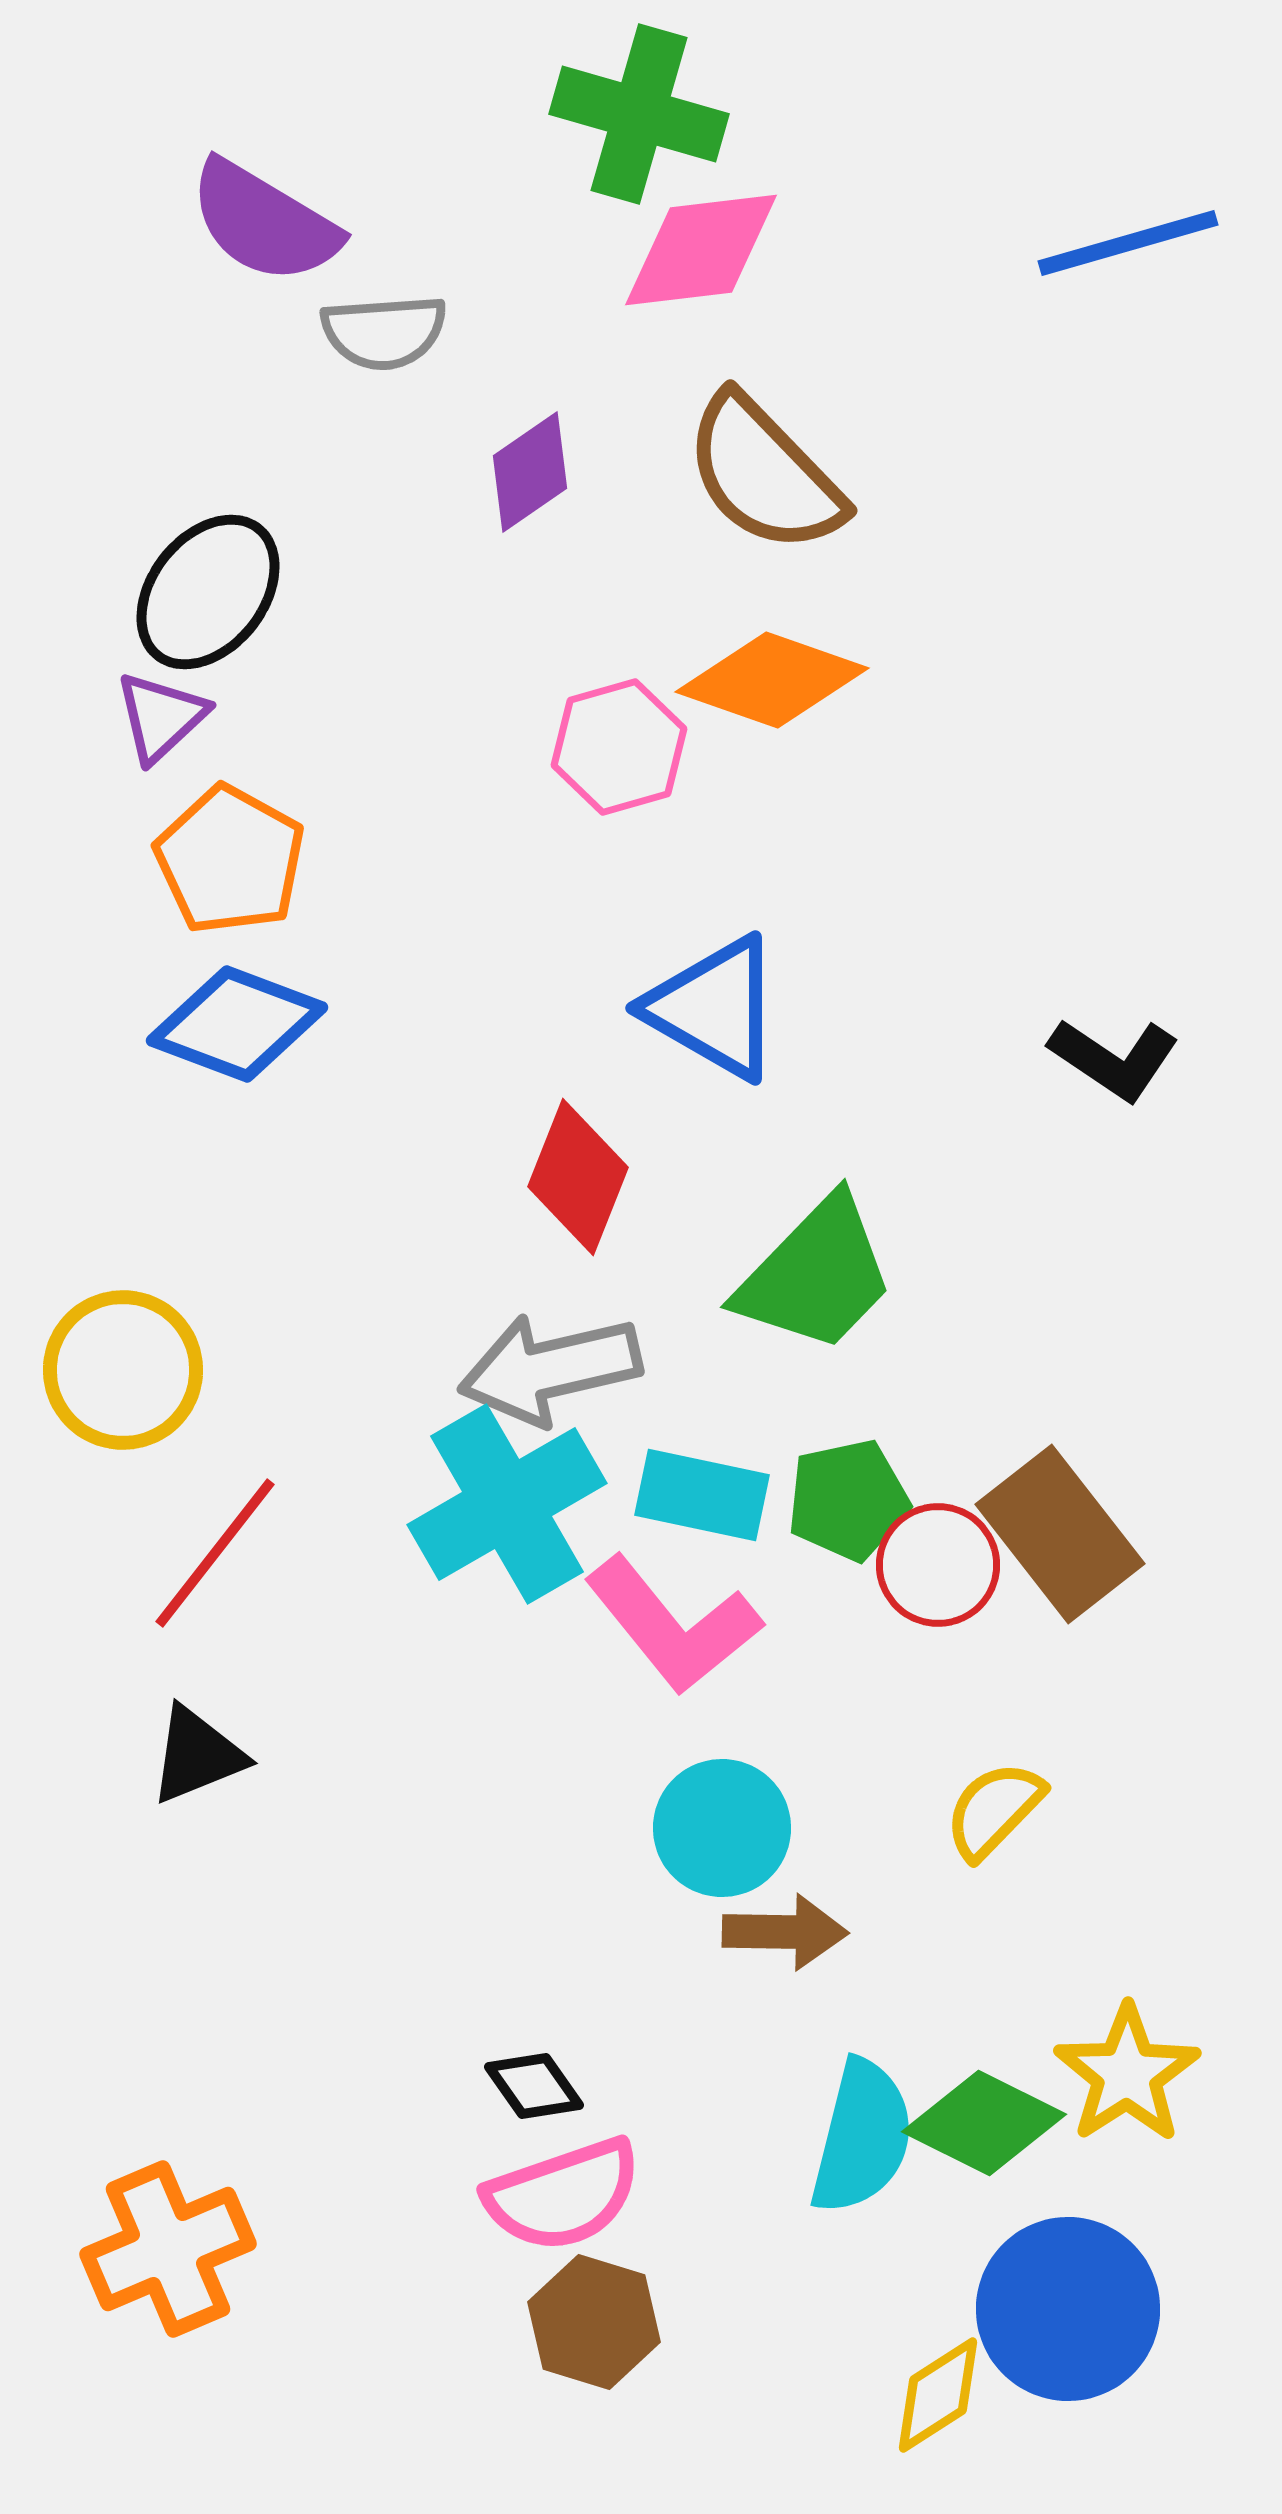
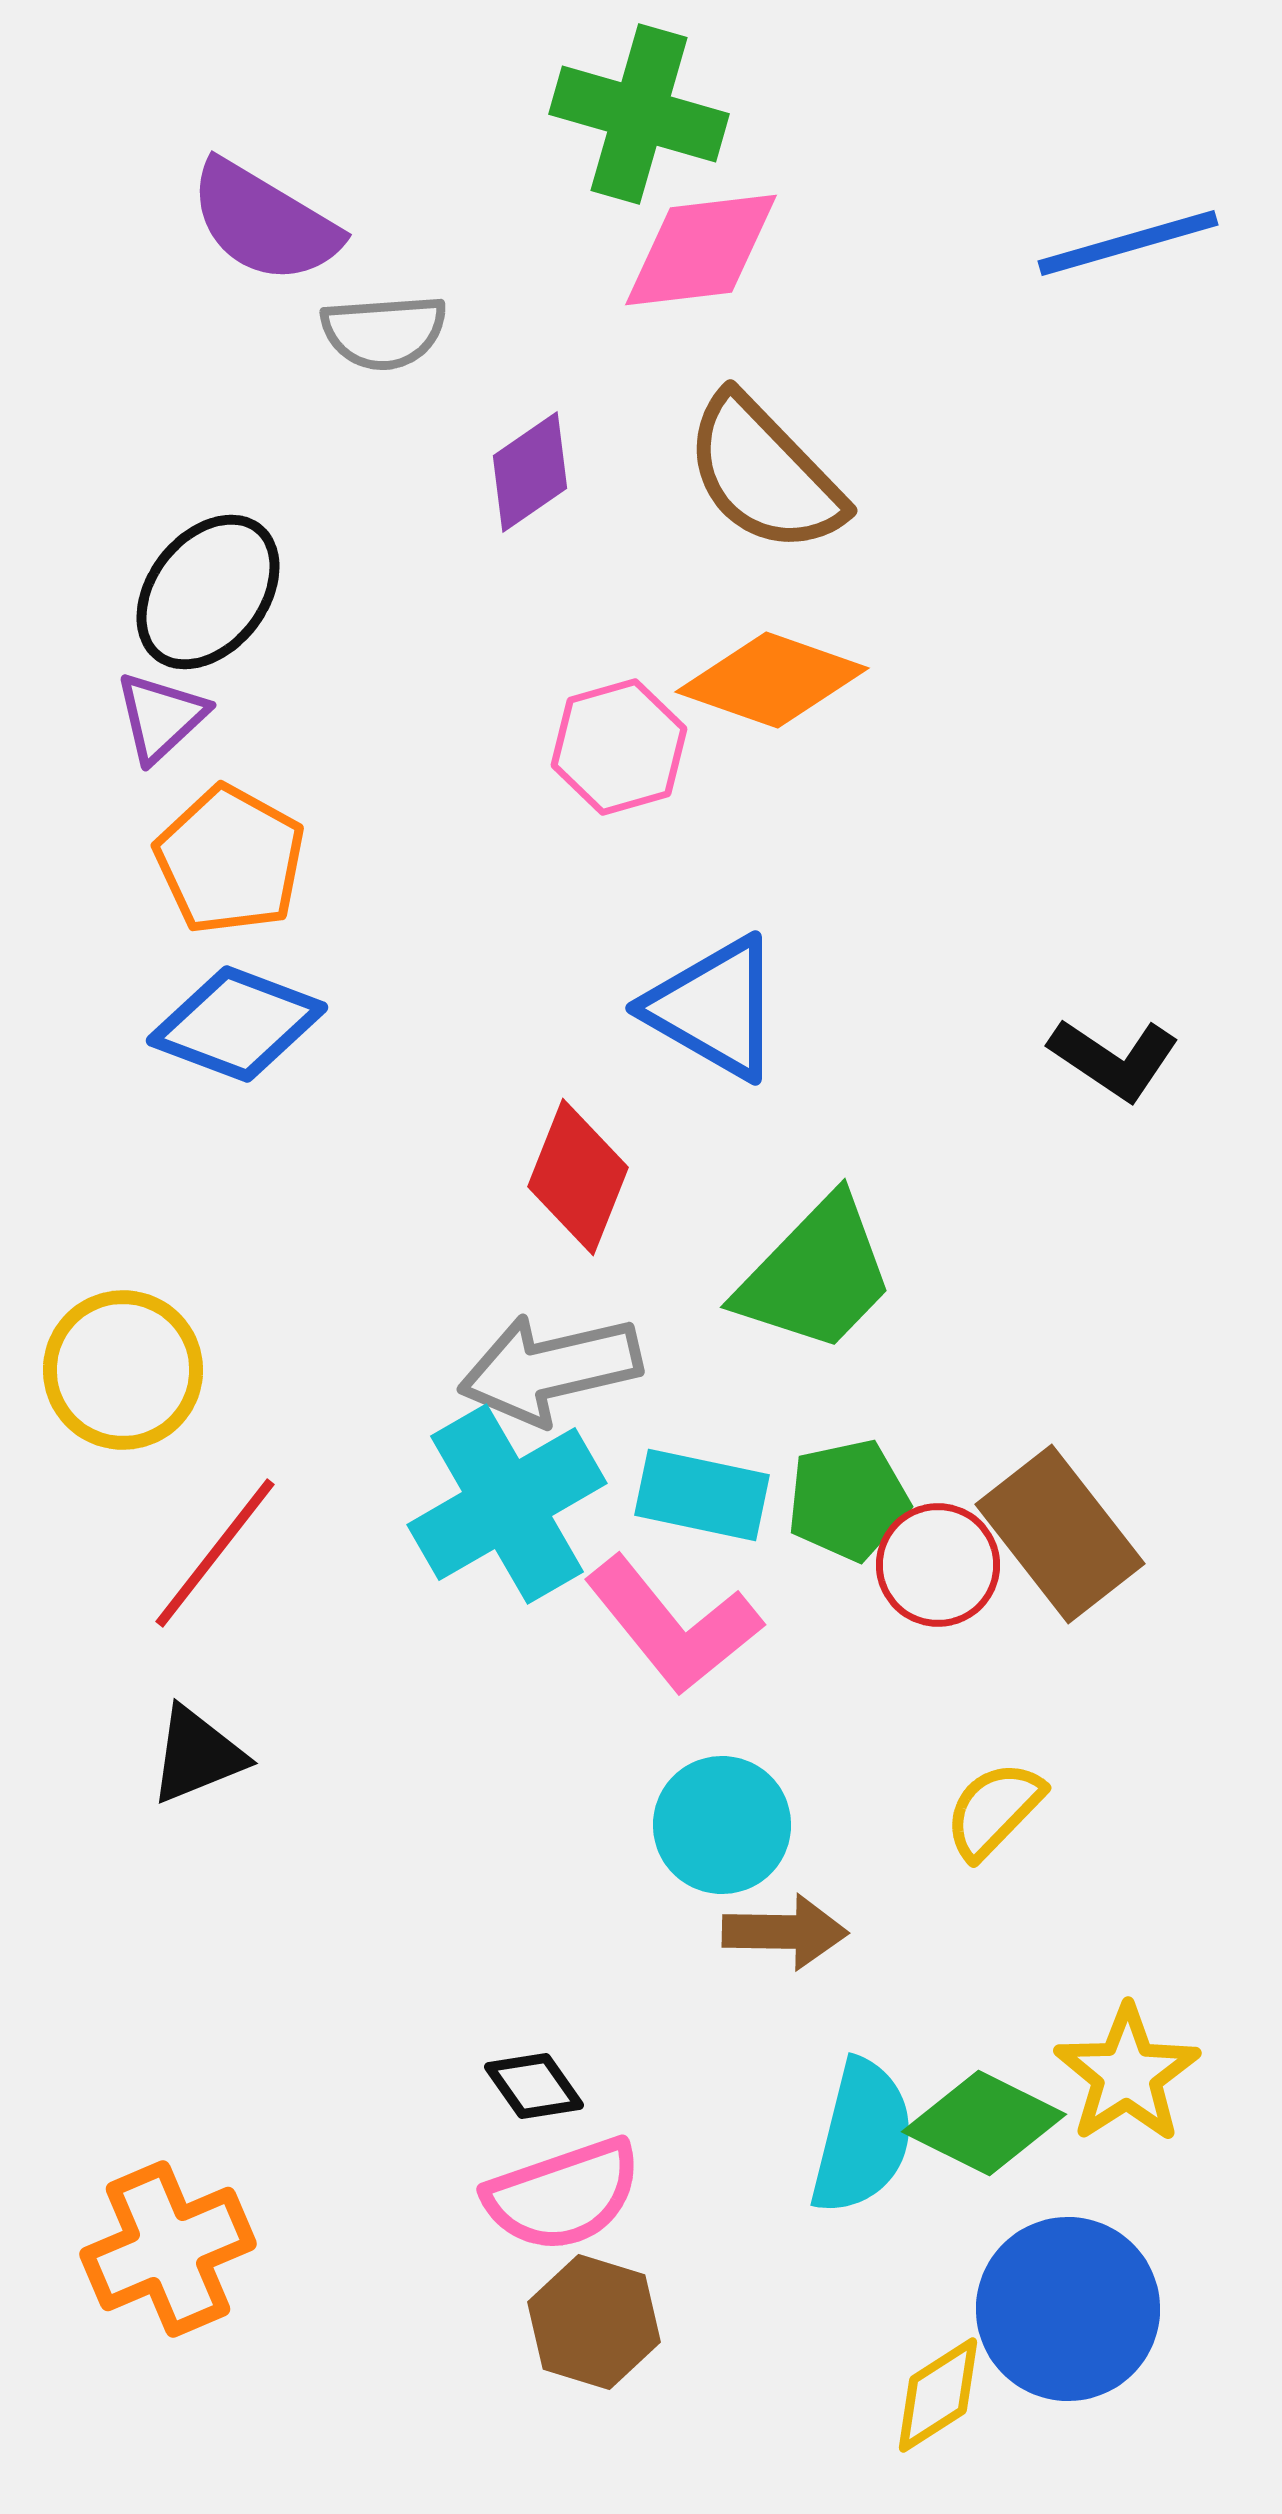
cyan circle: moved 3 px up
